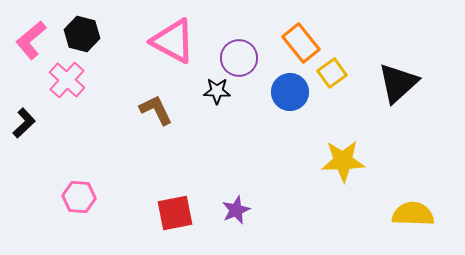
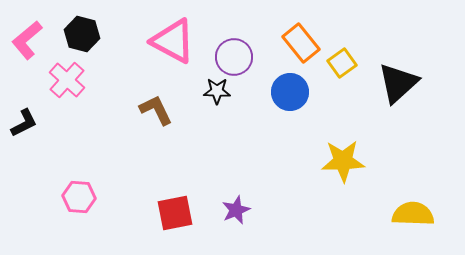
pink L-shape: moved 4 px left
purple circle: moved 5 px left, 1 px up
yellow square: moved 10 px right, 10 px up
black L-shape: rotated 16 degrees clockwise
